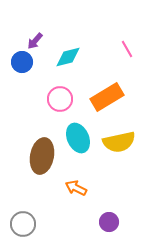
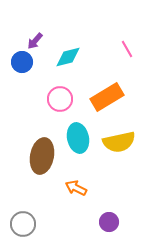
cyan ellipse: rotated 12 degrees clockwise
